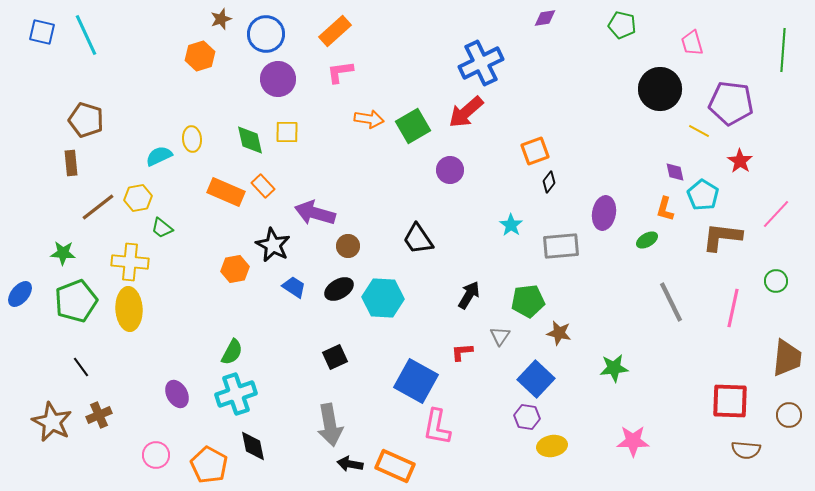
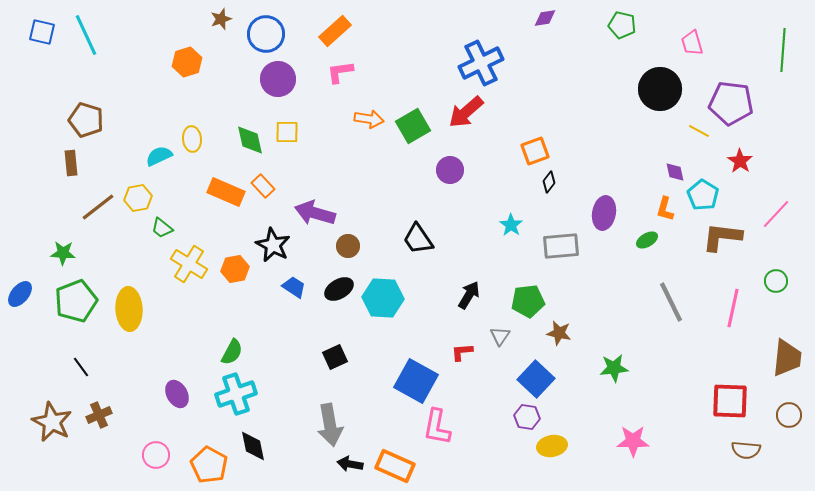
orange hexagon at (200, 56): moved 13 px left, 6 px down
yellow cross at (130, 262): moved 59 px right, 2 px down; rotated 27 degrees clockwise
